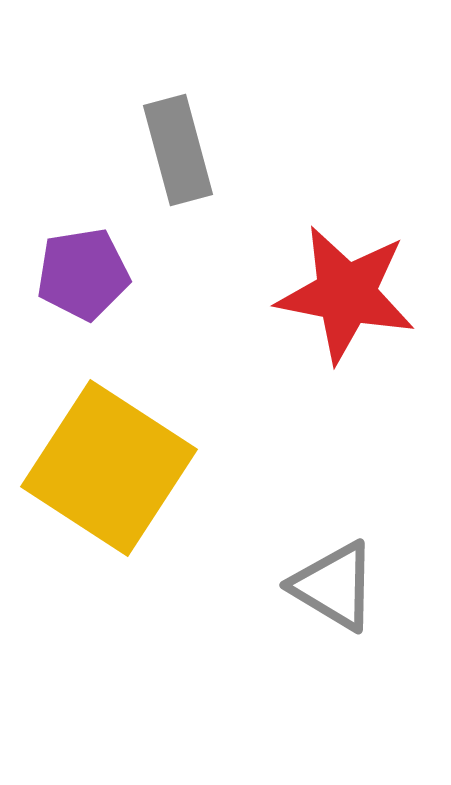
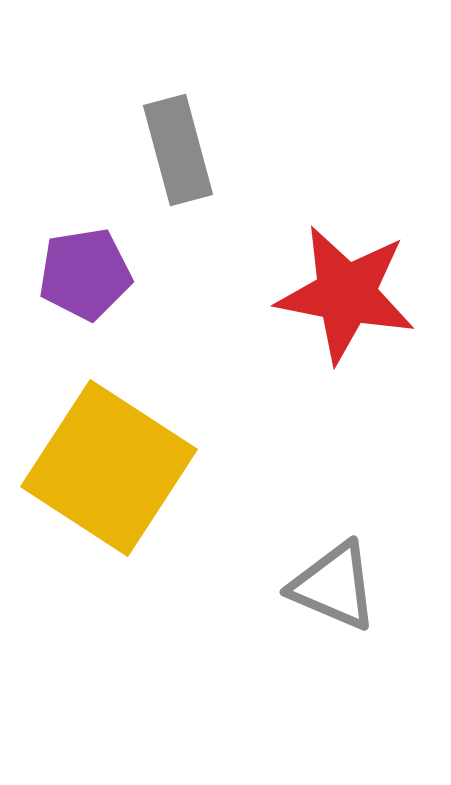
purple pentagon: moved 2 px right
gray triangle: rotated 8 degrees counterclockwise
